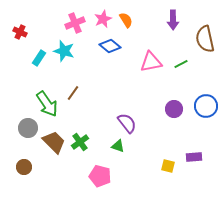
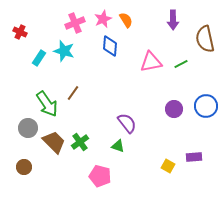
blue diamond: rotated 55 degrees clockwise
yellow square: rotated 16 degrees clockwise
